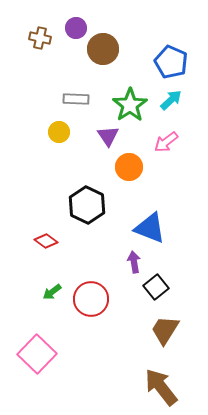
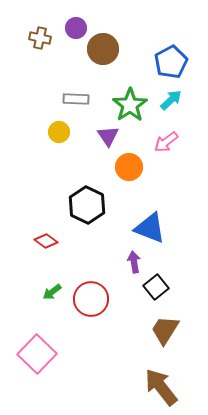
blue pentagon: rotated 20 degrees clockwise
